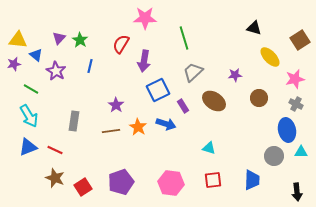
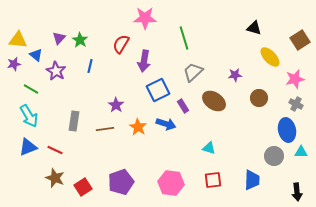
brown line at (111, 131): moved 6 px left, 2 px up
